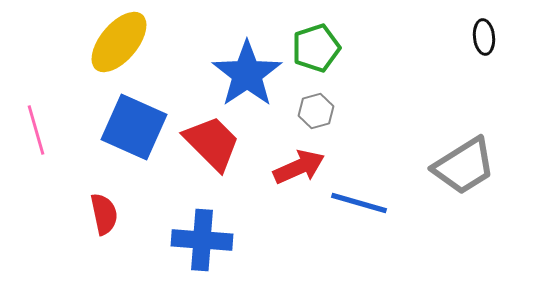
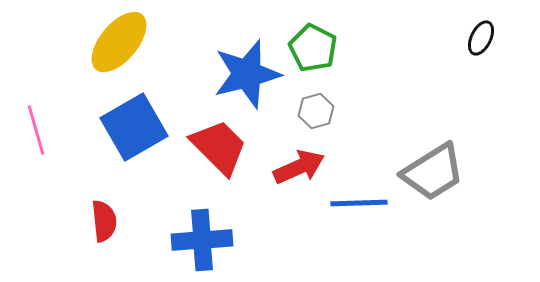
black ellipse: moved 3 px left, 1 px down; rotated 32 degrees clockwise
green pentagon: moved 3 px left; rotated 27 degrees counterclockwise
blue star: rotated 20 degrees clockwise
blue square: rotated 36 degrees clockwise
red trapezoid: moved 7 px right, 4 px down
gray trapezoid: moved 31 px left, 6 px down
blue line: rotated 18 degrees counterclockwise
red semicircle: moved 7 px down; rotated 6 degrees clockwise
blue cross: rotated 8 degrees counterclockwise
